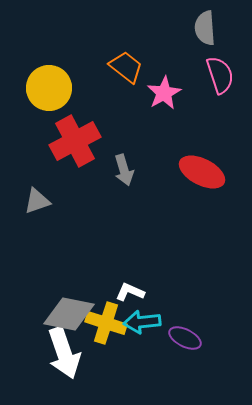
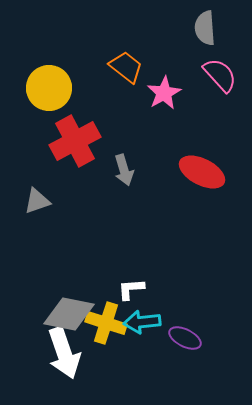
pink semicircle: rotated 24 degrees counterclockwise
white L-shape: moved 1 px right, 3 px up; rotated 28 degrees counterclockwise
